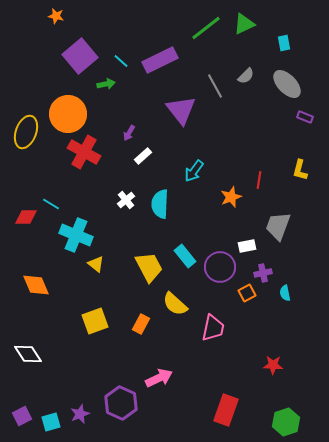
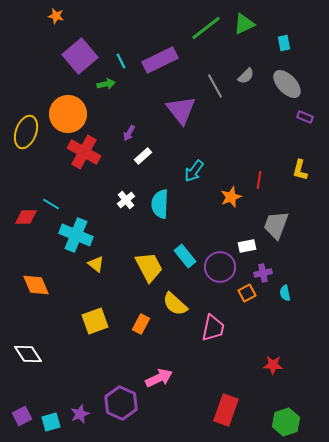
cyan line at (121, 61): rotated 21 degrees clockwise
gray trapezoid at (278, 226): moved 2 px left, 1 px up
